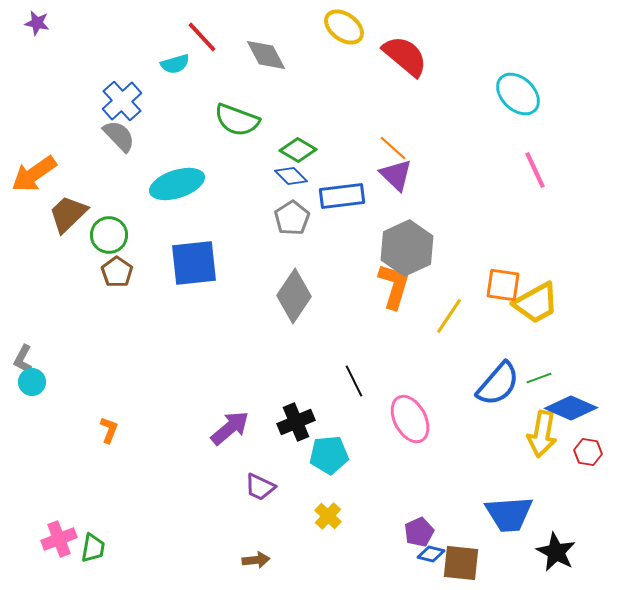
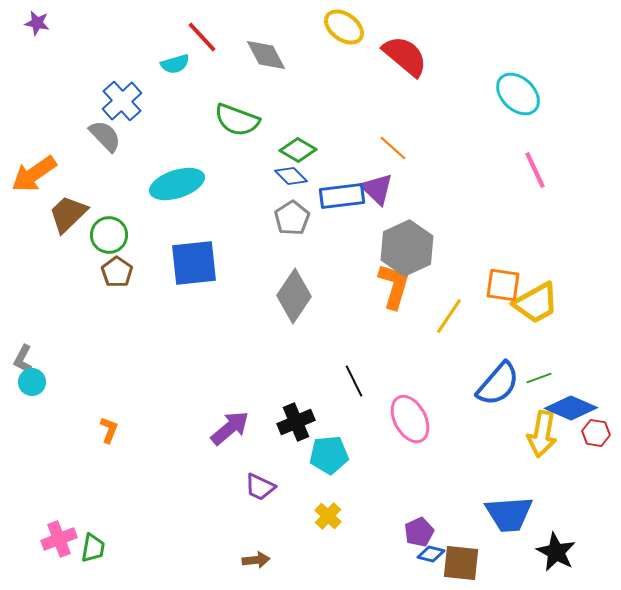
gray semicircle at (119, 136): moved 14 px left
purple triangle at (396, 175): moved 19 px left, 14 px down
red hexagon at (588, 452): moved 8 px right, 19 px up
